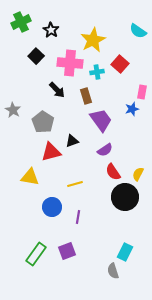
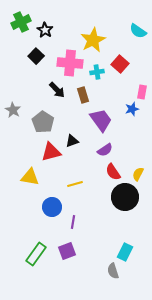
black star: moved 6 px left
brown rectangle: moved 3 px left, 1 px up
purple line: moved 5 px left, 5 px down
